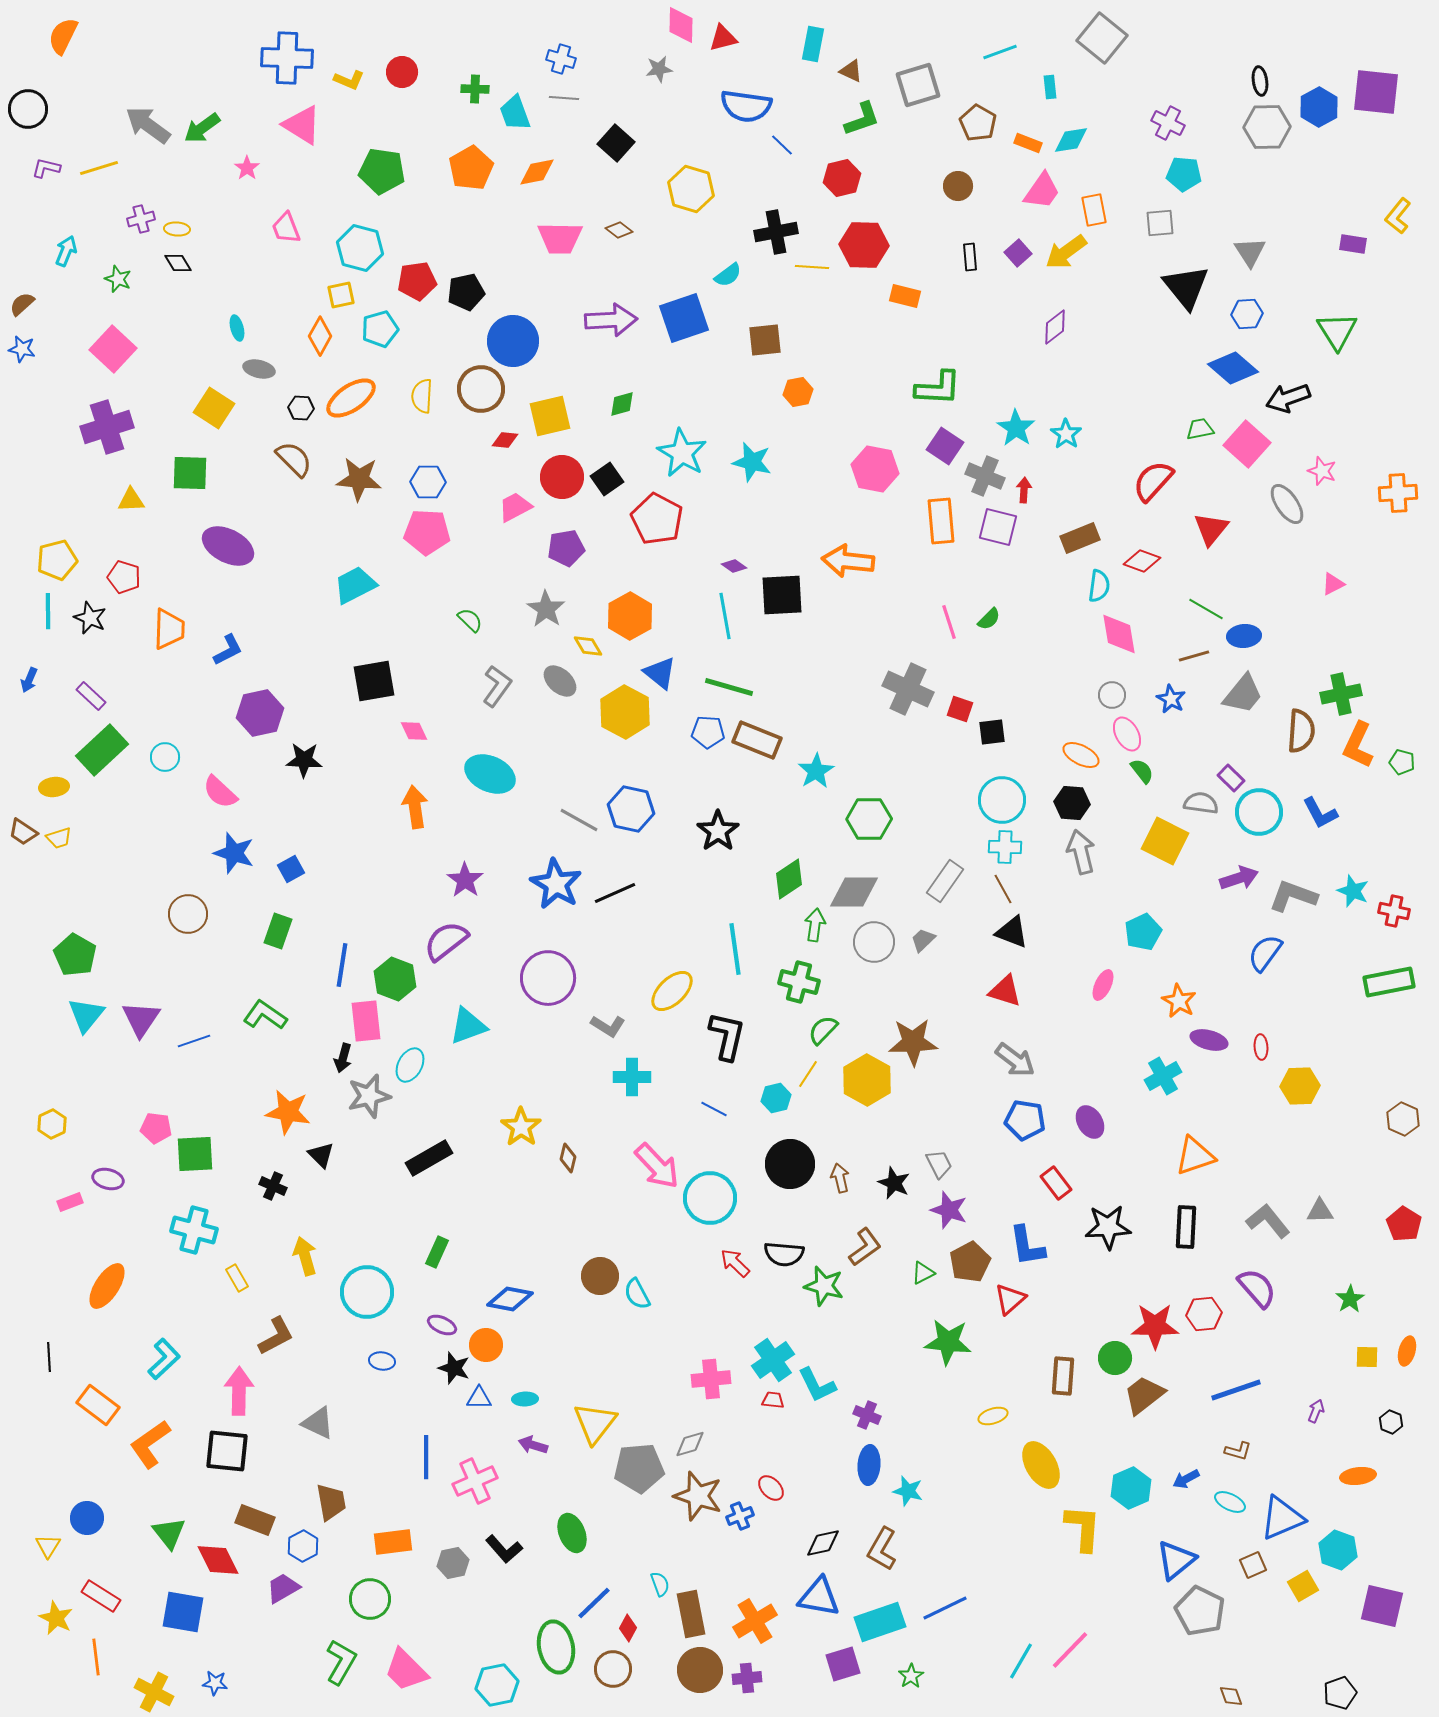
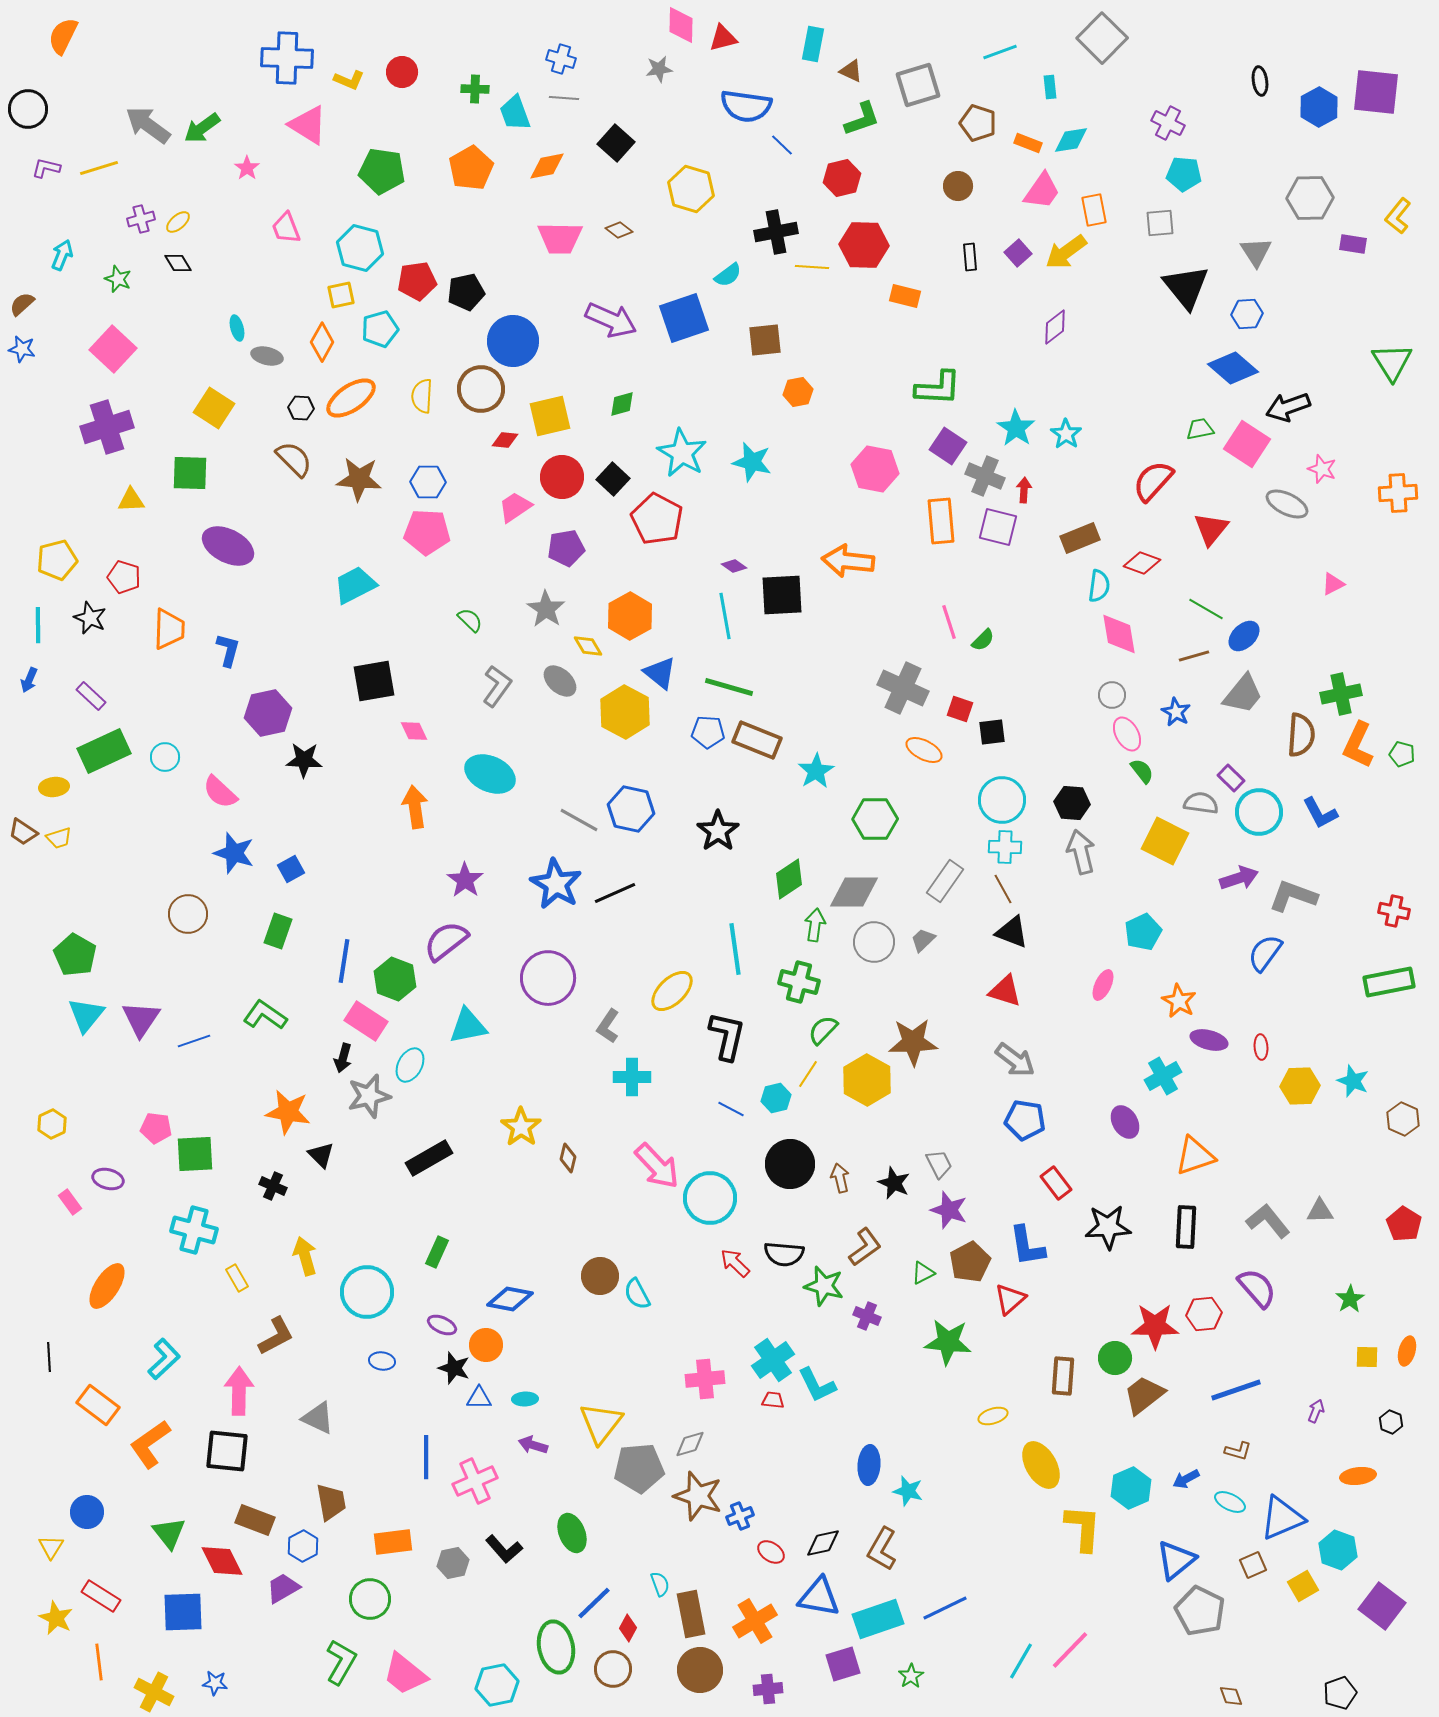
gray square at (1102, 38): rotated 6 degrees clockwise
brown pentagon at (978, 123): rotated 12 degrees counterclockwise
pink triangle at (302, 125): moved 6 px right
gray hexagon at (1267, 127): moved 43 px right, 71 px down
orange diamond at (537, 172): moved 10 px right, 6 px up
yellow ellipse at (177, 229): moved 1 px right, 7 px up; rotated 45 degrees counterclockwise
cyan arrow at (66, 251): moved 4 px left, 4 px down
gray triangle at (1250, 252): moved 6 px right
purple arrow at (611, 320): rotated 27 degrees clockwise
green triangle at (1337, 331): moved 55 px right, 31 px down
orange diamond at (320, 336): moved 2 px right, 6 px down
gray ellipse at (259, 369): moved 8 px right, 13 px up
black arrow at (1288, 398): moved 9 px down
pink square at (1247, 444): rotated 9 degrees counterclockwise
purple square at (945, 446): moved 3 px right
pink star at (1322, 471): moved 2 px up
black square at (607, 479): moved 6 px right; rotated 12 degrees counterclockwise
gray ellipse at (1287, 504): rotated 30 degrees counterclockwise
pink trapezoid at (515, 507): rotated 6 degrees counterclockwise
red diamond at (1142, 561): moved 2 px down
cyan line at (48, 611): moved 10 px left, 14 px down
green semicircle at (989, 619): moved 6 px left, 21 px down
blue ellipse at (1244, 636): rotated 40 degrees counterclockwise
blue L-shape at (228, 650): rotated 48 degrees counterclockwise
gray cross at (908, 689): moved 5 px left, 1 px up
blue star at (1171, 699): moved 5 px right, 13 px down
purple hexagon at (260, 713): moved 8 px right
brown semicircle at (1301, 731): moved 4 px down
green rectangle at (102, 750): moved 2 px right, 1 px down; rotated 18 degrees clockwise
orange ellipse at (1081, 755): moved 157 px left, 5 px up
green pentagon at (1402, 762): moved 8 px up
green hexagon at (869, 819): moved 6 px right
cyan star at (1353, 891): moved 190 px down
blue line at (342, 965): moved 2 px right, 4 px up
pink rectangle at (366, 1021): rotated 51 degrees counterclockwise
cyan triangle at (468, 1026): rotated 9 degrees clockwise
gray L-shape at (608, 1026): rotated 92 degrees clockwise
blue line at (714, 1109): moved 17 px right
purple ellipse at (1090, 1122): moved 35 px right
pink rectangle at (70, 1202): rotated 75 degrees clockwise
pink cross at (711, 1379): moved 6 px left
purple cross at (867, 1415): moved 99 px up
gray triangle at (318, 1423): moved 5 px up
yellow triangle at (595, 1423): moved 6 px right
red ellipse at (771, 1488): moved 64 px down; rotated 12 degrees counterclockwise
blue circle at (87, 1518): moved 6 px up
yellow triangle at (48, 1546): moved 3 px right, 1 px down
red diamond at (218, 1560): moved 4 px right, 1 px down
purple square at (1382, 1606): rotated 24 degrees clockwise
blue square at (183, 1612): rotated 12 degrees counterclockwise
cyan rectangle at (880, 1622): moved 2 px left, 3 px up
orange line at (96, 1657): moved 3 px right, 5 px down
pink trapezoid at (406, 1670): moved 1 px left, 4 px down; rotated 6 degrees counterclockwise
purple cross at (747, 1678): moved 21 px right, 11 px down
